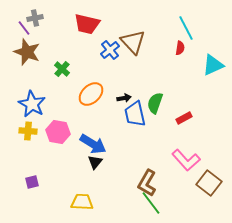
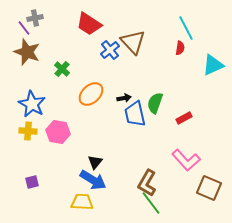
red trapezoid: moved 2 px right; rotated 20 degrees clockwise
blue arrow: moved 36 px down
brown square: moved 5 px down; rotated 15 degrees counterclockwise
